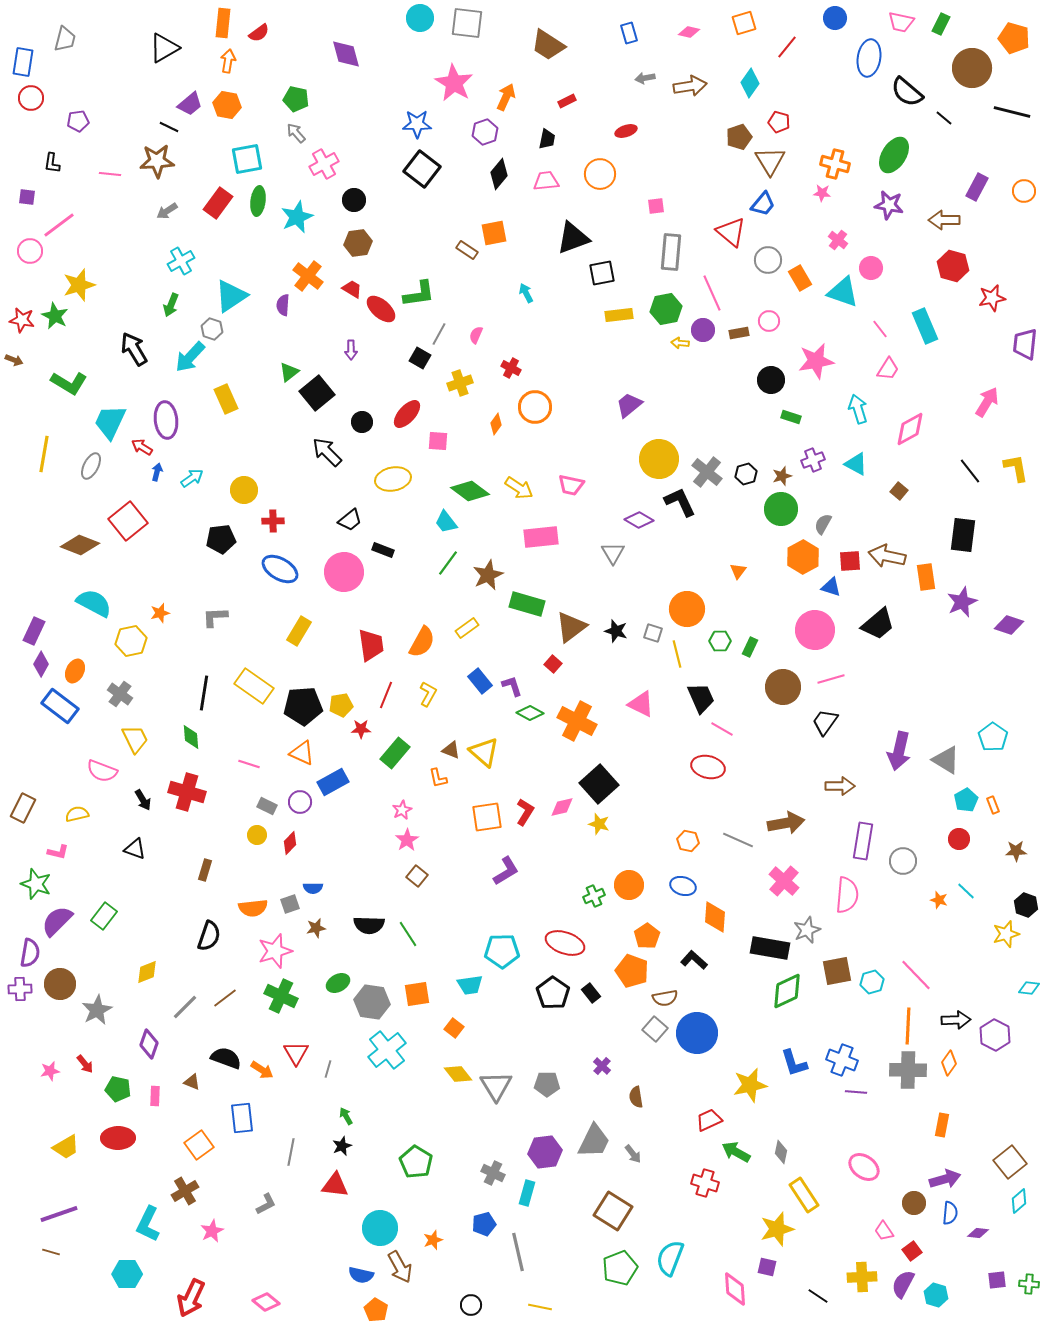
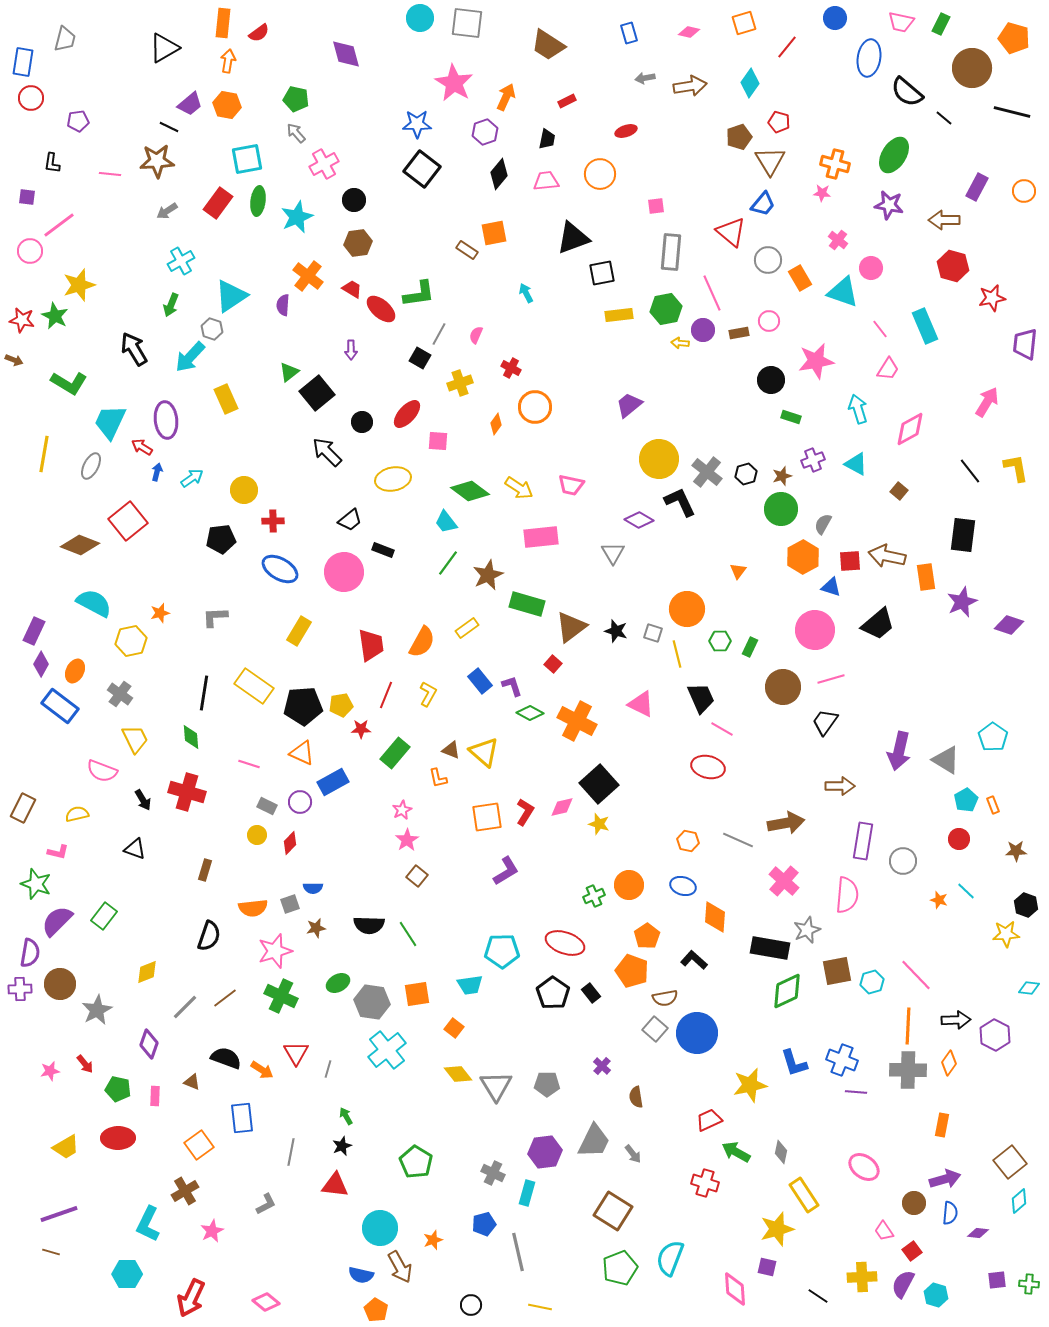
yellow star at (1006, 934): rotated 12 degrees clockwise
